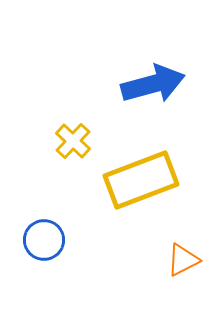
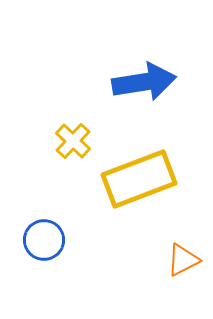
blue arrow: moved 9 px left, 2 px up; rotated 6 degrees clockwise
yellow rectangle: moved 2 px left, 1 px up
